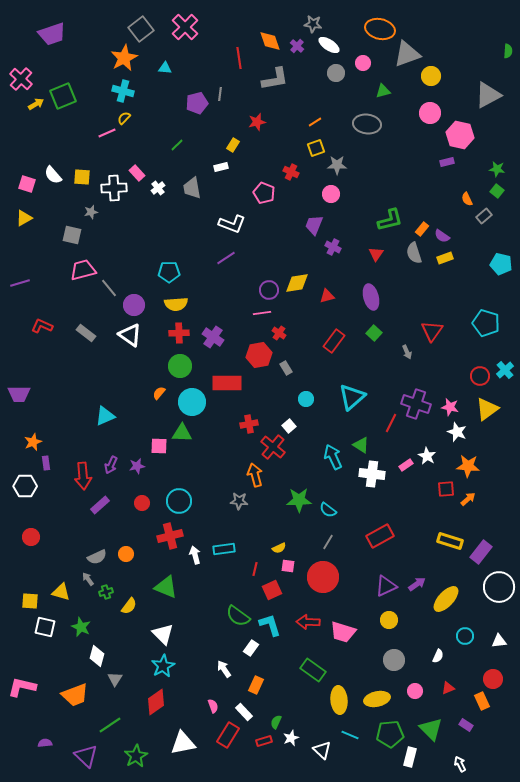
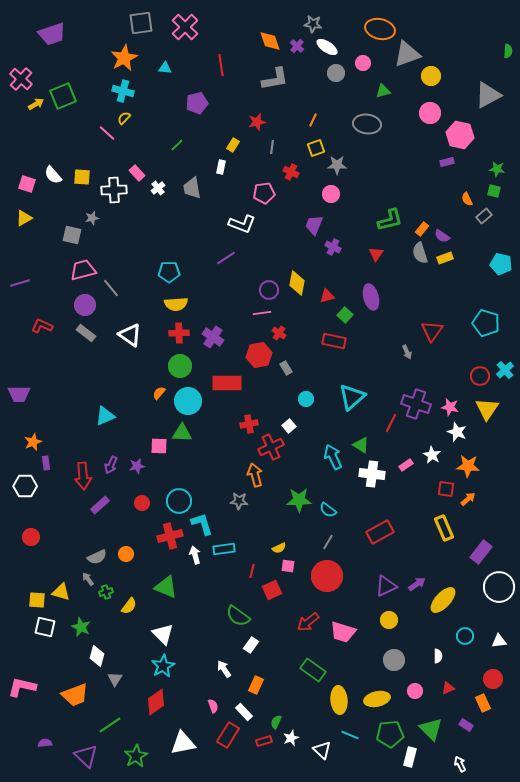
gray square at (141, 29): moved 6 px up; rotated 30 degrees clockwise
white ellipse at (329, 45): moved 2 px left, 2 px down
red line at (239, 58): moved 18 px left, 7 px down
gray line at (220, 94): moved 52 px right, 53 px down
orange line at (315, 122): moved 2 px left, 2 px up; rotated 32 degrees counterclockwise
pink line at (107, 133): rotated 66 degrees clockwise
white rectangle at (221, 167): rotated 64 degrees counterclockwise
white cross at (114, 188): moved 2 px down
green square at (497, 191): moved 3 px left; rotated 24 degrees counterclockwise
pink pentagon at (264, 193): rotated 30 degrees counterclockwise
gray star at (91, 212): moved 1 px right, 6 px down
white L-shape at (232, 224): moved 10 px right
gray semicircle at (414, 253): moved 6 px right
yellow diamond at (297, 283): rotated 70 degrees counterclockwise
gray line at (109, 288): moved 2 px right
purple circle at (134, 305): moved 49 px left
green square at (374, 333): moved 29 px left, 18 px up
red rectangle at (334, 341): rotated 65 degrees clockwise
cyan circle at (192, 402): moved 4 px left, 1 px up
yellow triangle at (487, 409): rotated 20 degrees counterclockwise
red cross at (273, 447): moved 2 px left; rotated 25 degrees clockwise
white star at (427, 456): moved 5 px right, 1 px up
red square at (446, 489): rotated 12 degrees clockwise
red rectangle at (380, 536): moved 4 px up
yellow rectangle at (450, 541): moved 6 px left, 13 px up; rotated 50 degrees clockwise
red line at (255, 569): moved 3 px left, 2 px down
red circle at (323, 577): moved 4 px right, 1 px up
yellow ellipse at (446, 599): moved 3 px left, 1 px down
yellow square at (30, 601): moved 7 px right, 1 px up
red arrow at (308, 622): rotated 40 degrees counterclockwise
cyan L-shape at (270, 625): moved 68 px left, 101 px up
white rectangle at (251, 648): moved 3 px up
white semicircle at (438, 656): rotated 24 degrees counterclockwise
orange rectangle at (482, 701): moved 1 px right, 2 px down
